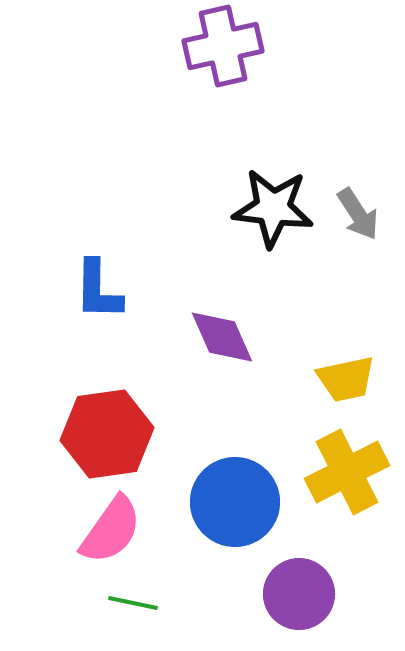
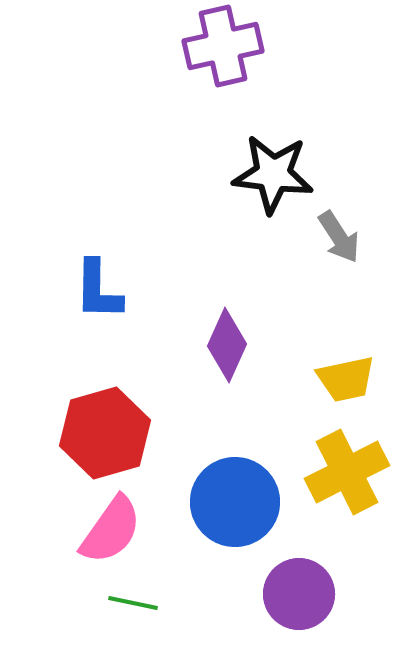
black star: moved 34 px up
gray arrow: moved 19 px left, 23 px down
purple diamond: moved 5 px right, 8 px down; rotated 48 degrees clockwise
red hexagon: moved 2 px left, 1 px up; rotated 8 degrees counterclockwise
